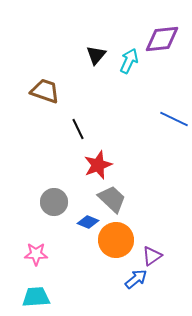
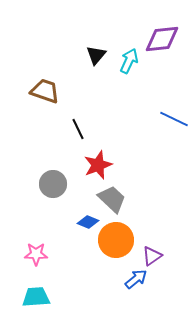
gray circle: moved 1 px left, 18 px up
